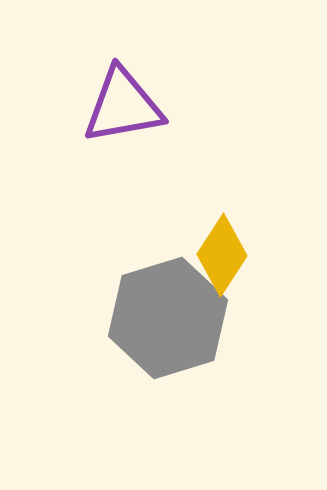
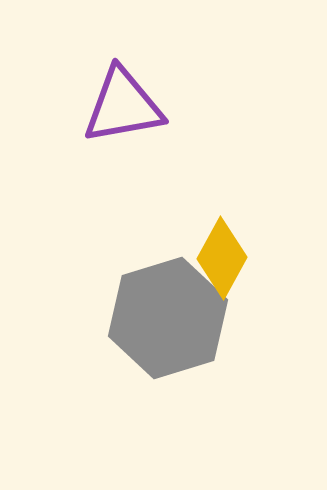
yellow diamond: moved 3 px down; rotated 4 degrees counterclockwise
